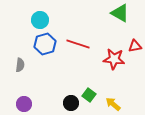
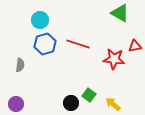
purple circle: moved 8 px left
